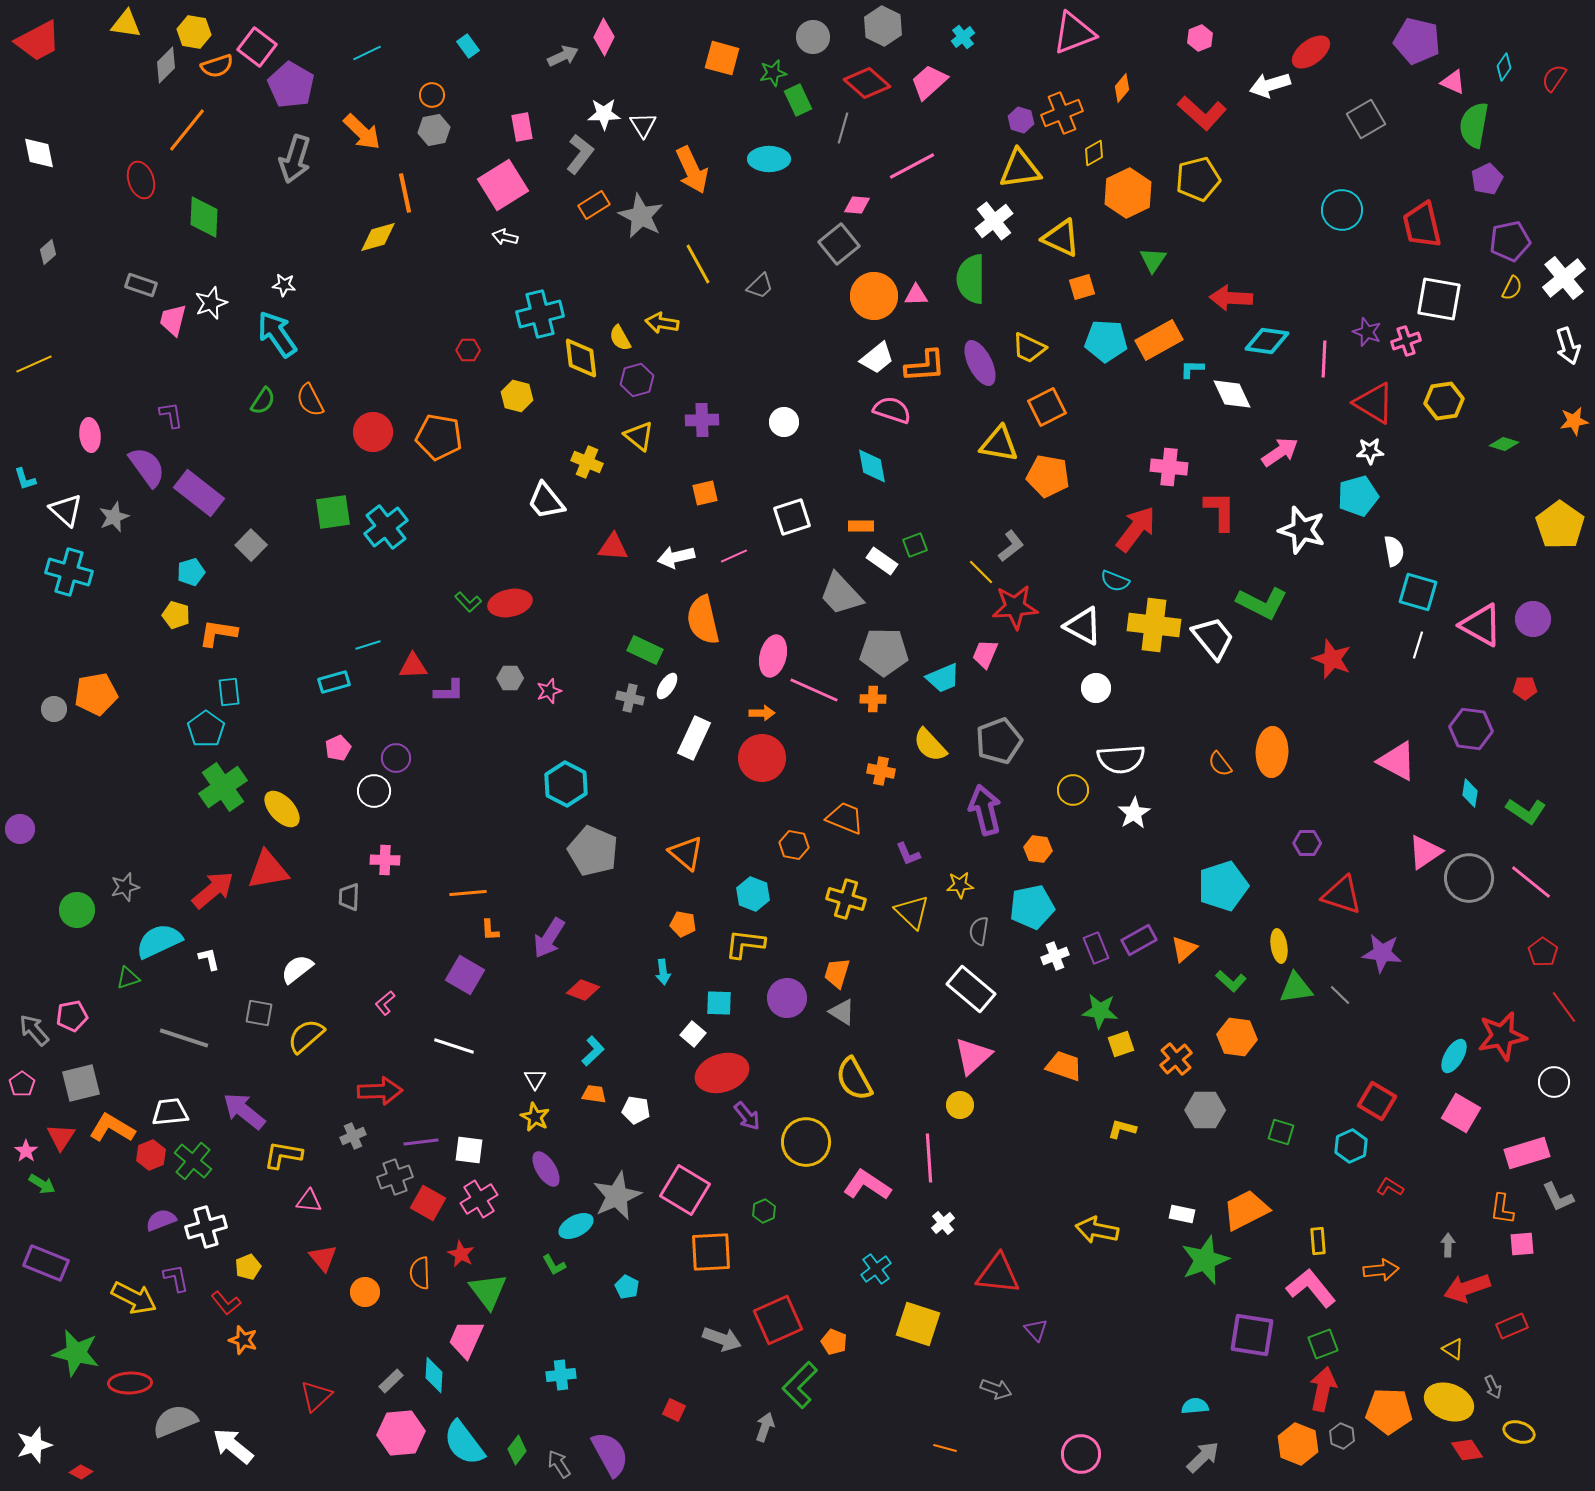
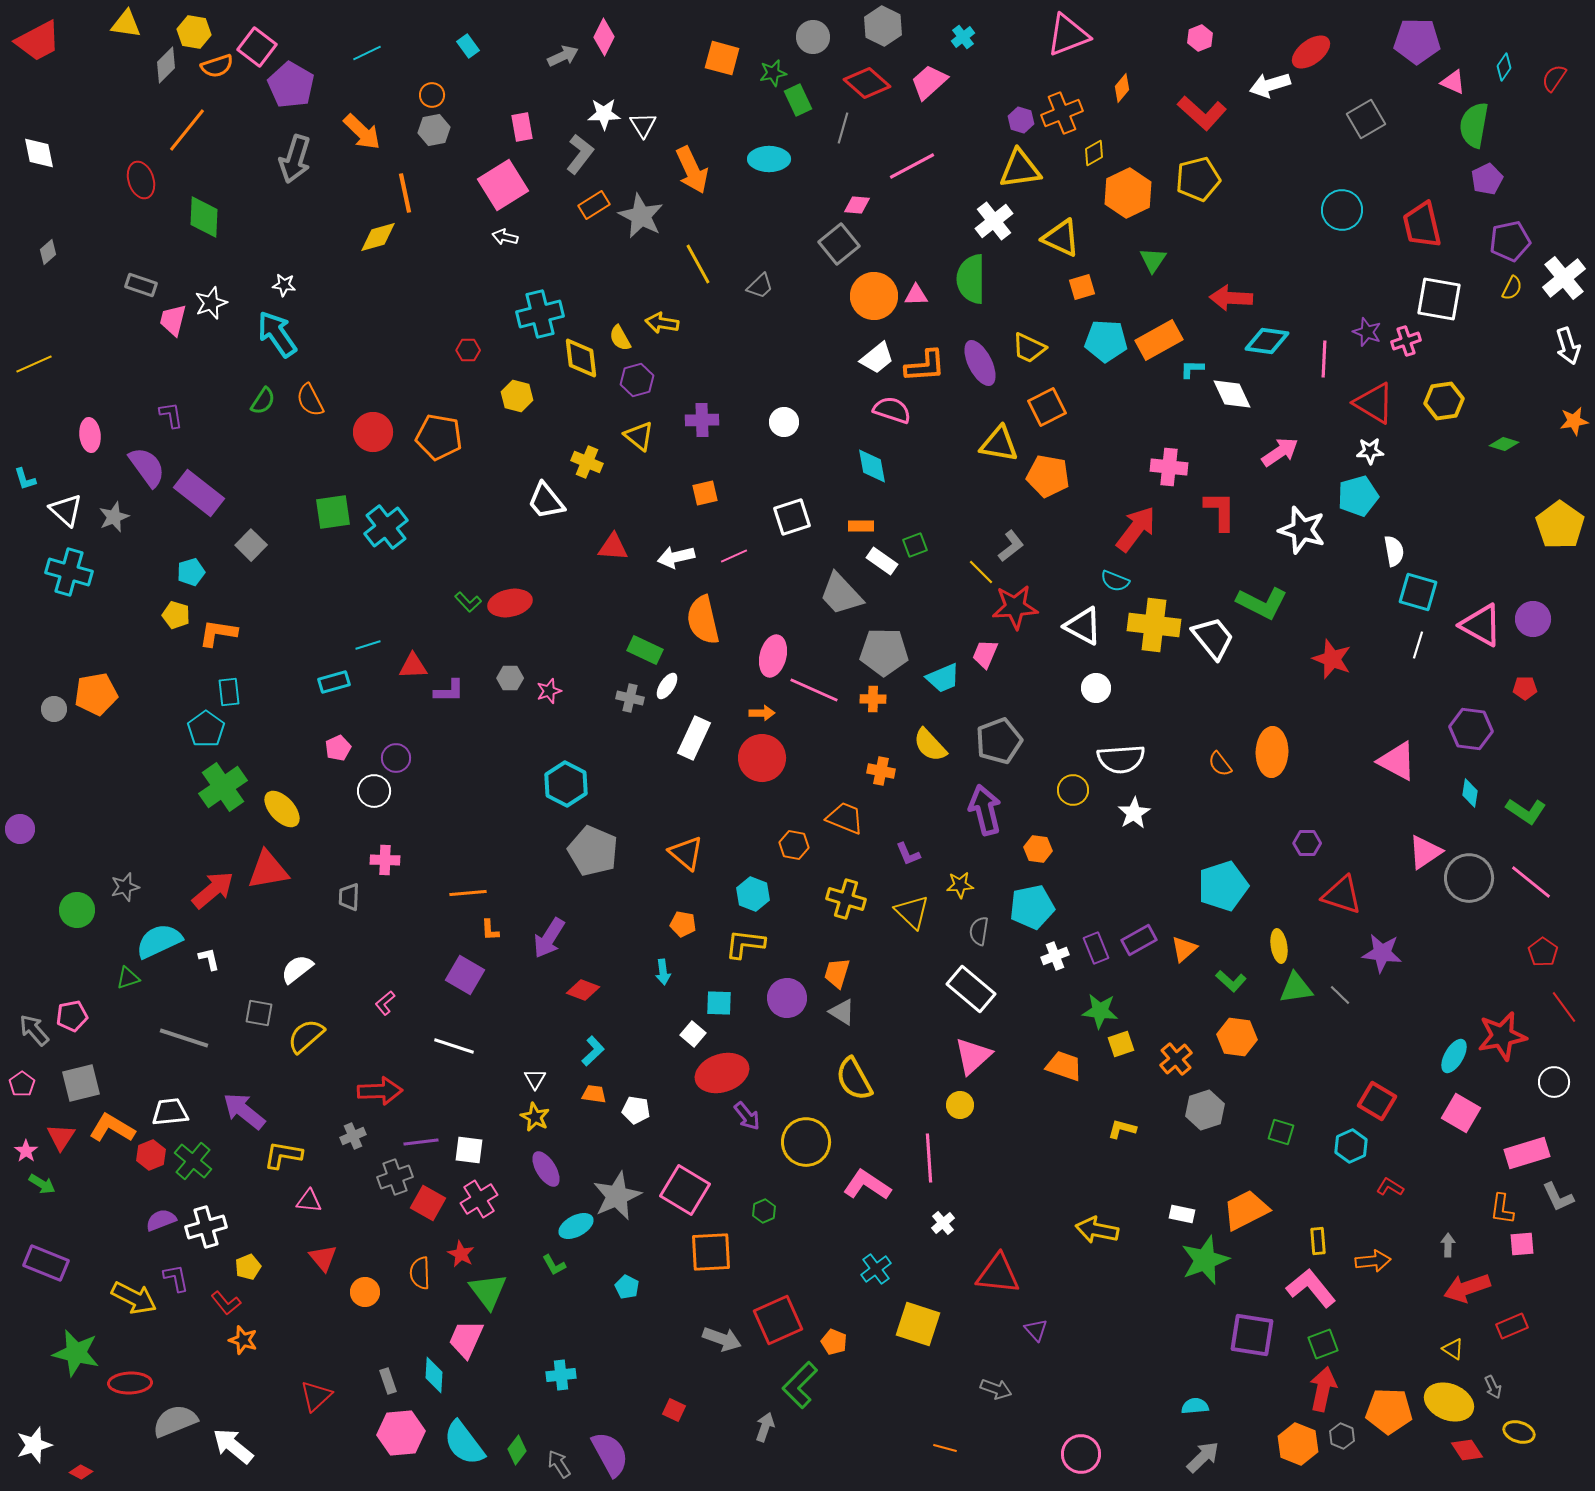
pink triangle at (1074, 33): moved 6 px left, 2 px down
purple pentagon at (1417, 41): rotated 12 degrees counterclockwise
gray hexagon at (1205, 1110): rotated 18 degrees counterclockwise
orange arrow at (1381, 1270): moved 8 px left, 9 px up
gray rectangle at (391, 1381): moved 3 px left; rotated 65 degrees counterclockwise
